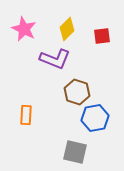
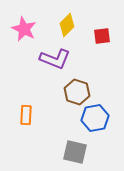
yellow diamond: moved 4 px up
